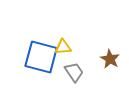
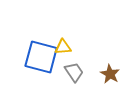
brown star: moved 15 px down
